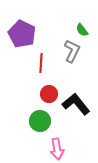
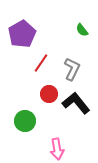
purple pentagon: rotated 16 degrees clockwise
gray L-shape: moved 18 px down
red line: rotated 30 degrees clockwise
black L-shape: moved 1 px up
green circle: moved 15 px left
